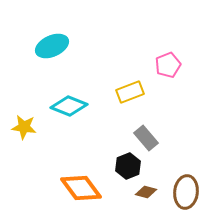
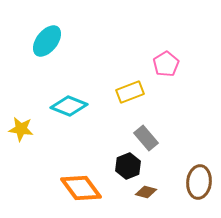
cyan ellipse: moved 5 px left, 5 px up; rotated 28 degrees counterclockwise
pink pentagon: moved 2 px left, 1 px up; rotated 10 degrees counterclockwise
yellow star: moved 3 px left, 2 px down
brown ellipse: moved 13 px right, 10 px up
